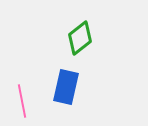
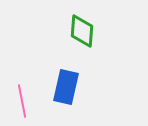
green diamond: moved 2 px right, 7 px up; rotated 48 degrees counterclockwise
